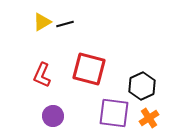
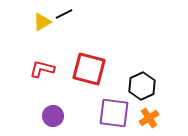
black line: moved 1 px left, 10 px up; rotated 12 degrees counterclockwise
red L-shape: moved 6 px up; rotated 80 degrees clockwise
